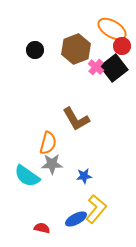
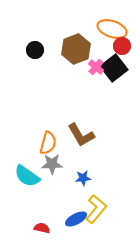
orange ellipse: rotated 12 degrees counterclockwise
brown L-shape: moved 5 px right, 16 px down
blue star: moved 1 px left, 2 px down
